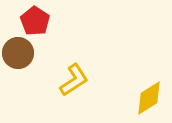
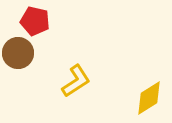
red pentagon: rotated 20 degrees counterclockwise
yellow L-shape: moved 2 px right, 1 px down
